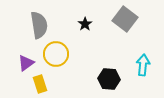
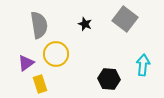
black star: rotated 16 degrees counterclockwise
